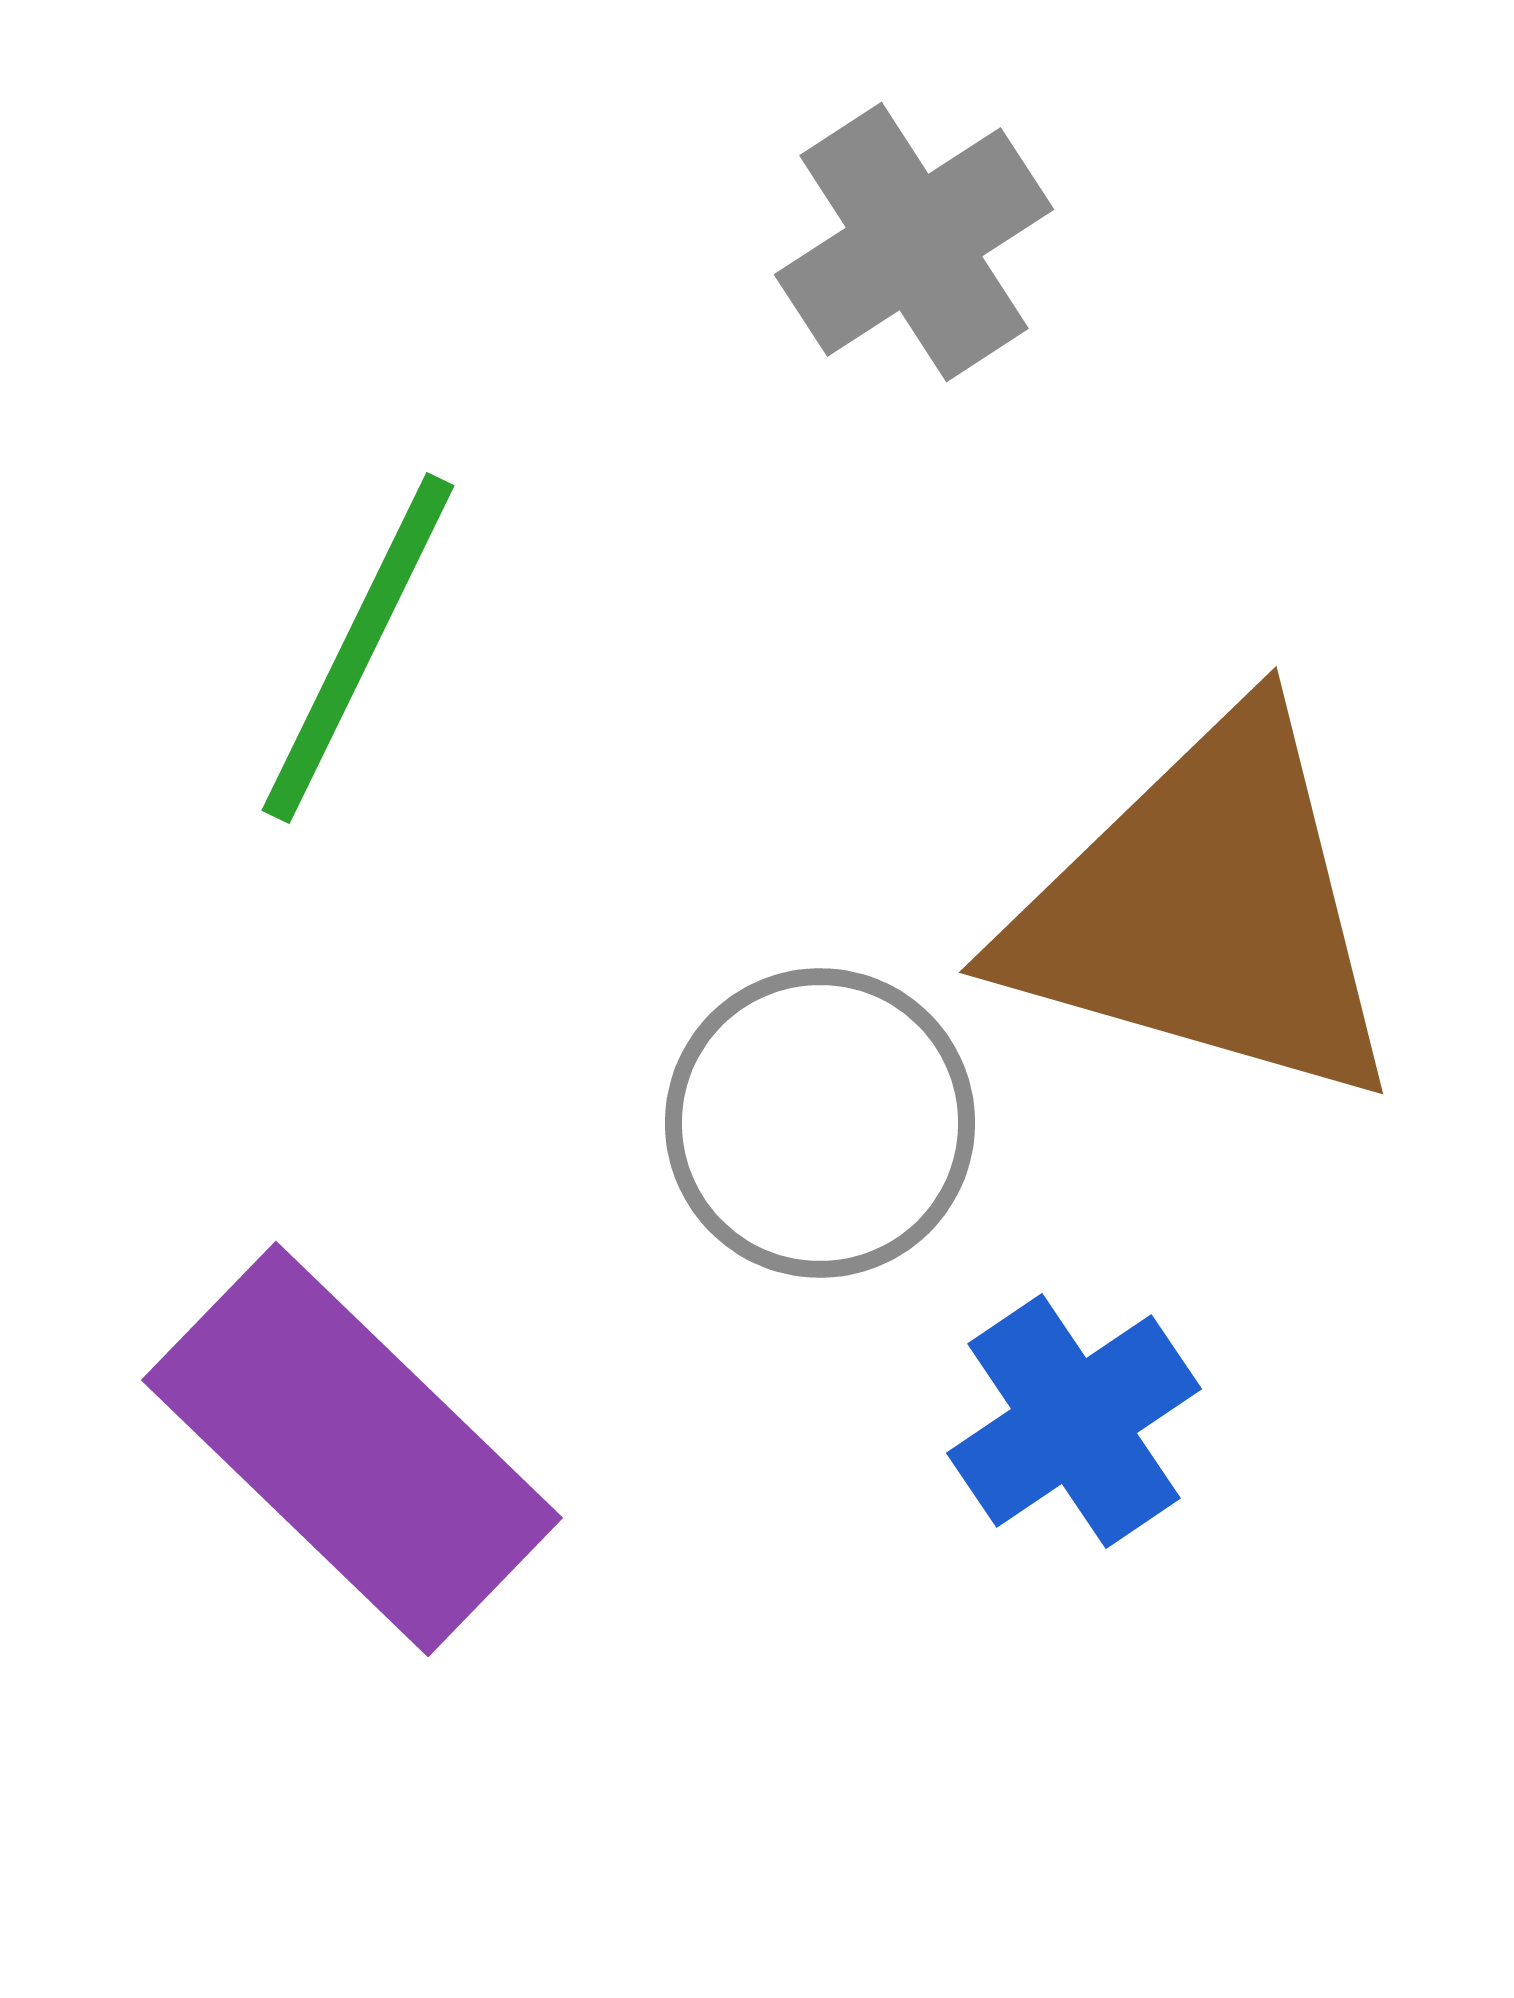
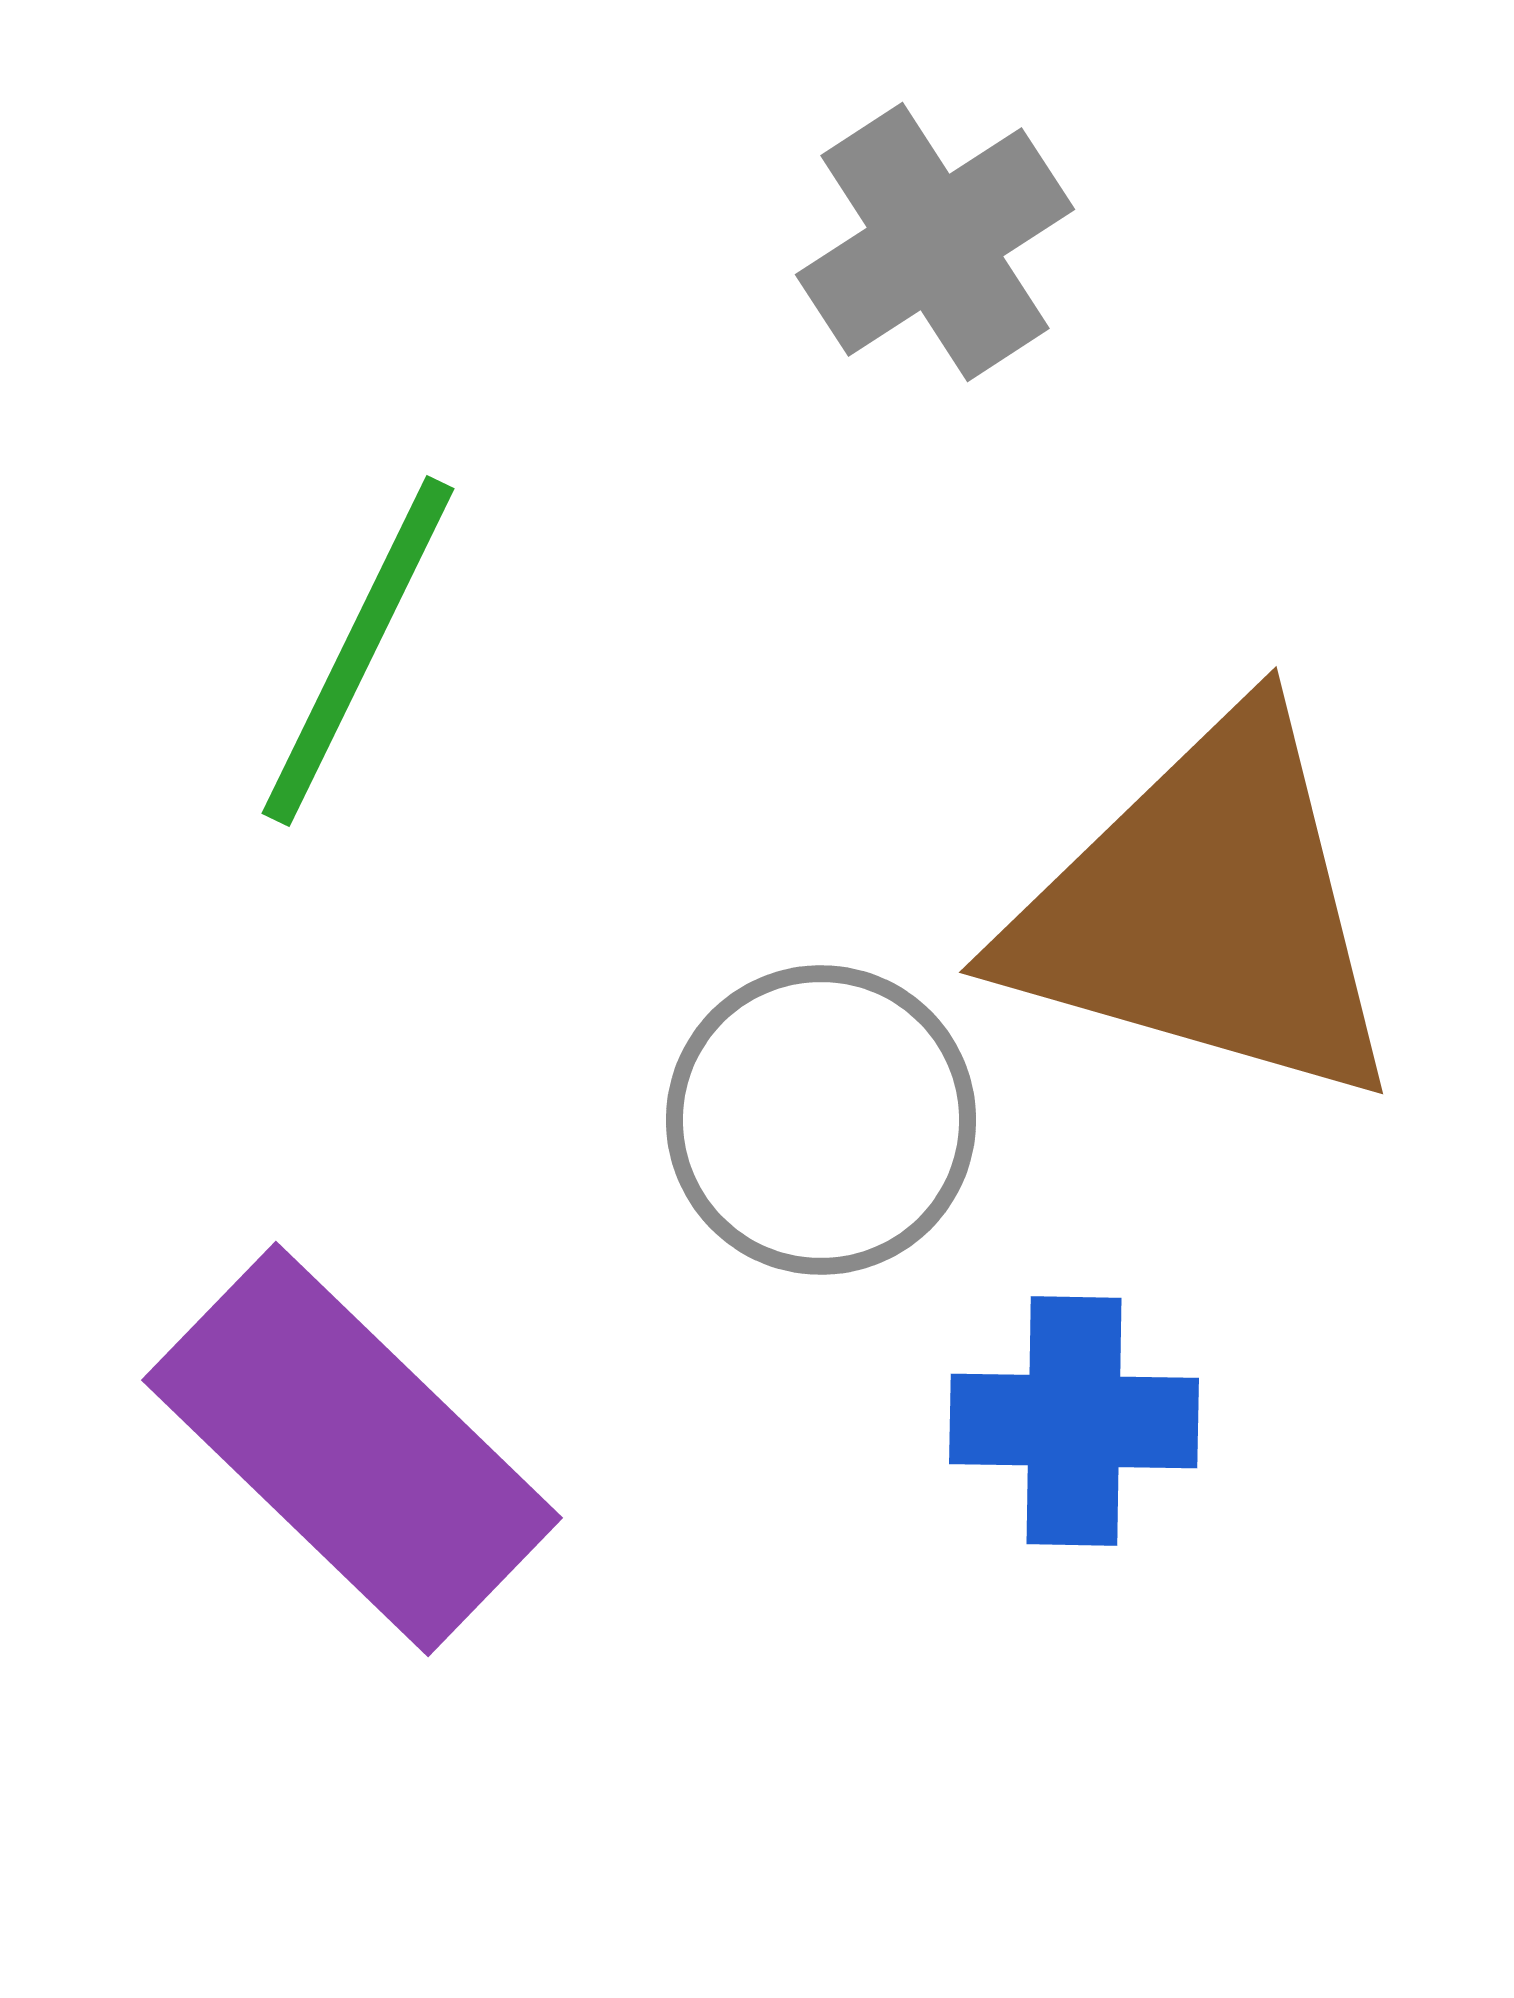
gray cross: moved 21 px right
green line: moved 3 px down
gray circle: moved 1 px right, 3 px up
blue cross: rotated 35 degrees clockwise
